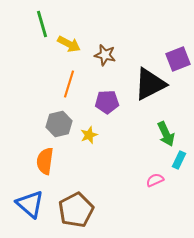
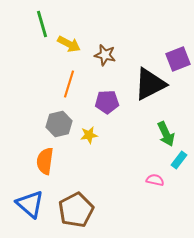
yellow star: rotated 12 degrees clockwise
cyan rectangle: rotated 12 degrees clockwise
pink semicircle: rotated 36 degrees clockwise
